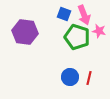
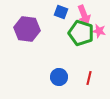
blue square: moved 3 px left, 2 px up
purple hexagon: moved 2 px right, 3 px up
green pentagon: moved 4 px right, 4 px up
blue circle: moved 11 px left
